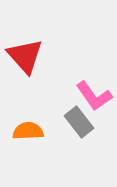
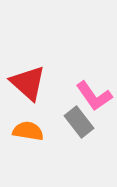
red triangle: moved 3 px right, 27 px down; rotated 6 degrees counterclockwise
orange semicircle: rotated 12 degrees clockwise
